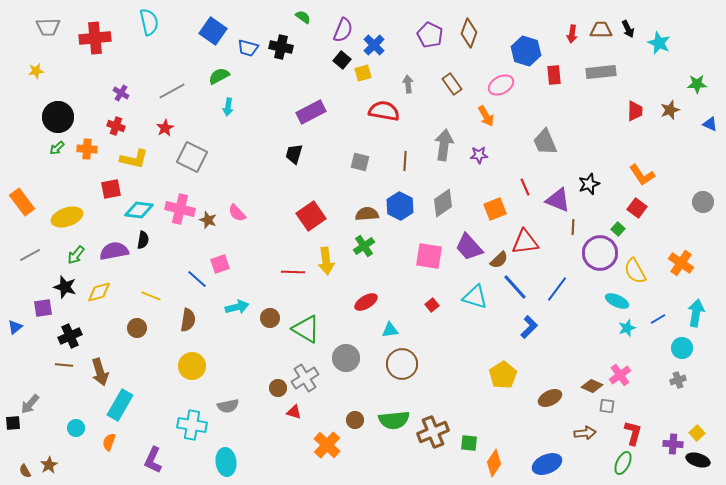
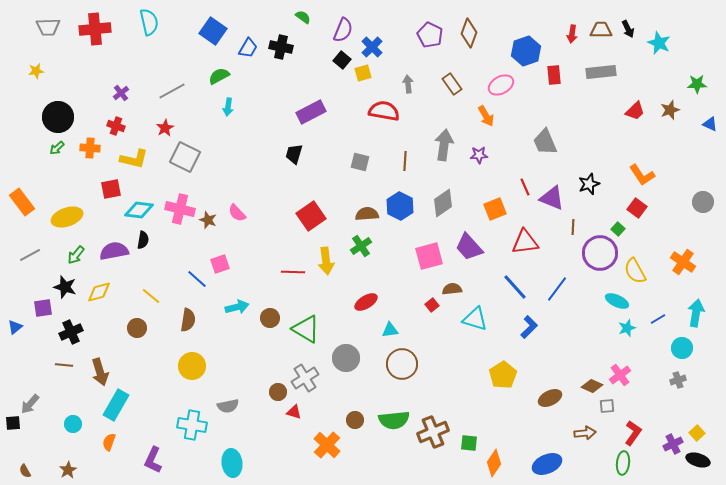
red cross at (95, 38): moved 9 px up
blue cross at (374, 45): moved 2 px left, 2 px down
blue trapezoid at (248, 48): rotated 75 degrees counterclockwise
blue hexagon at (526, 51): rotated 24 degrees clockwise
purple cross at (121, 93): rotated 21 degrees clockwise
red trapezoid at (635, 111): rotated 45 degrees clockwise
orange cross at (87, 149): moved 3 px right, 1 px up
gray square at (192, 157): moved 7 px left
purple triangle at (558, 200): moved 6 px left, 2 px up
green cross at (364, 246): moved 3 px left
pink square at (429, 256): rotated 24 degrees counterclockwise
brown semicircle at (499, 260): moved 47 px left, 29 px down; rotated 144 degrees counterclockwise
orange cross at (681, 263): moved 2 px right, 1 px up
yellow line at (151, 296): rotated 18 degrees clockwise
cyan triangle at (475, 297): moved 22 px down
black cross at (70, 336): moved 1 px right, 4 px up
brown circle at (278, 388): moved 4 px down
cyan rectangle at (120, 405): moved 4 px left
gray square at (607, 406): rotated 14 degrees counterclockwise
cyan circle at (76, 428): moved 3 px left, 4 px up
red L-shape at (633, 433): rotated 20 degrees clockwise
purple cross at (673, 444): rotated 30 degrees counterclockwise
cyan ellipse at (226, 462): moved 6 px right, 1 px down
green ellipse at (623, 463): rotated 20 degrees counterclockwise
brown star at (49, 465): moved 19 px right, 5 px down
